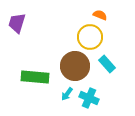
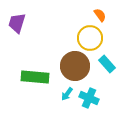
orange semicircle: rotated 32 degrees clockwise
yellow circle: moved 1 px down
